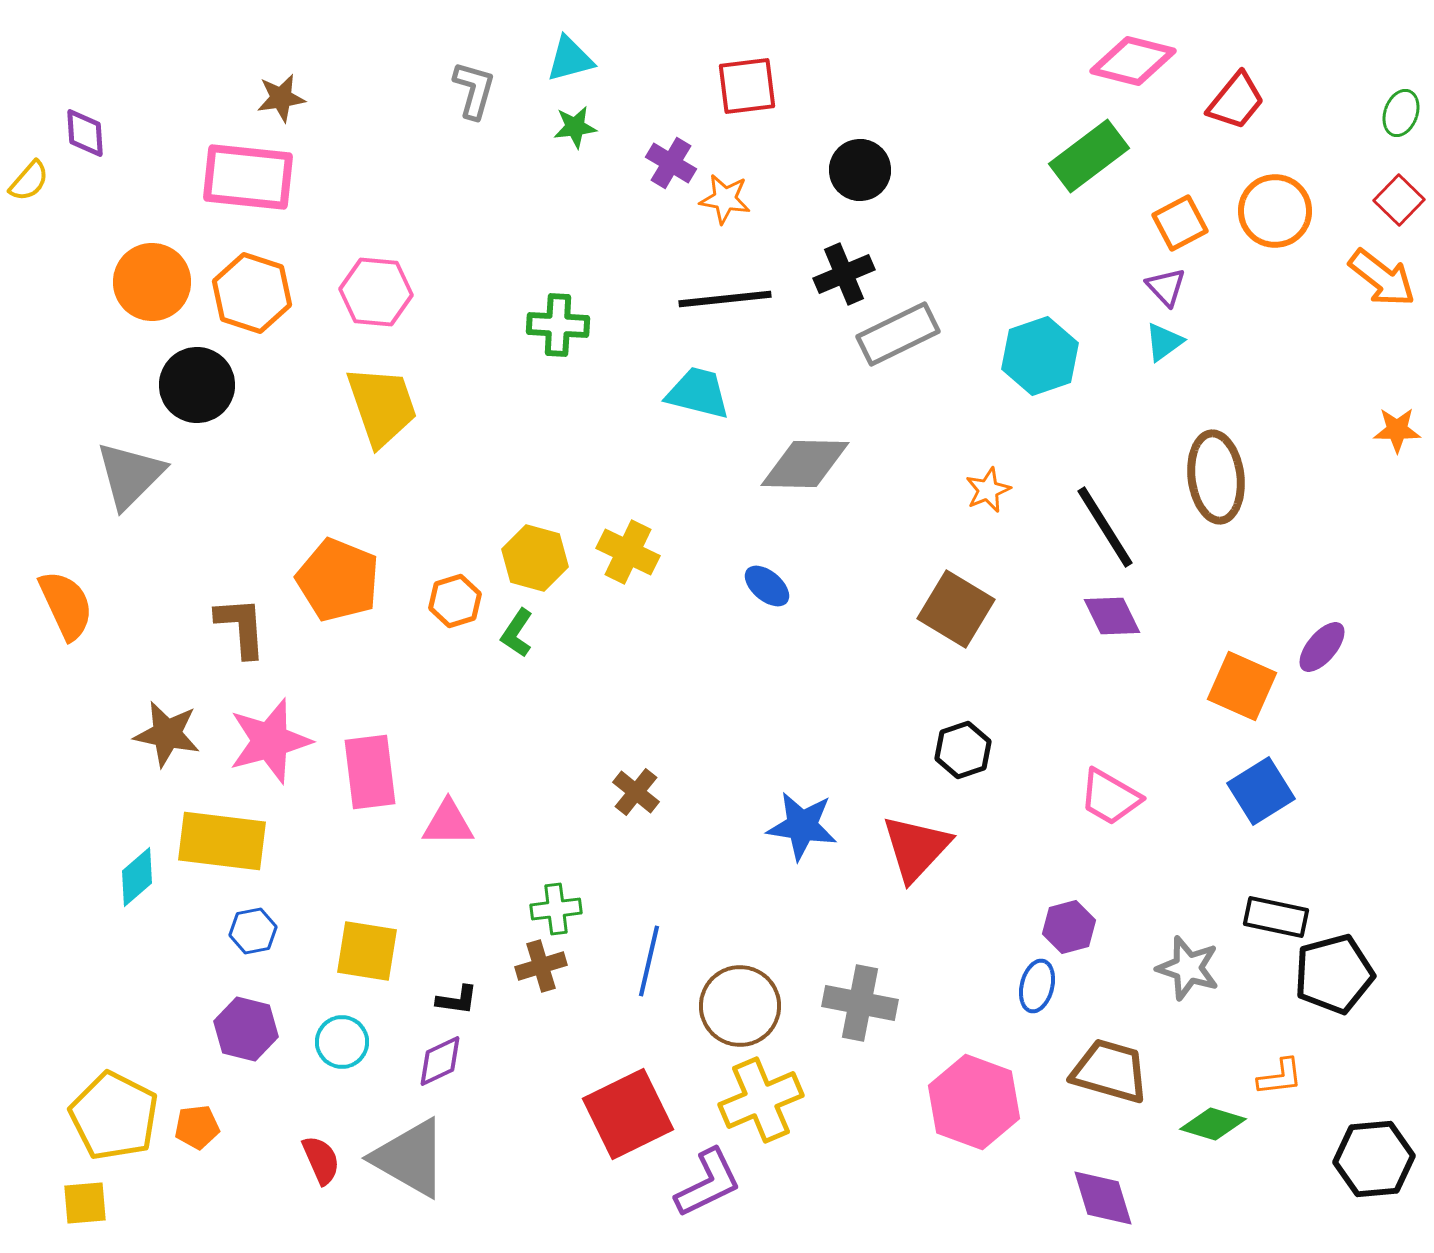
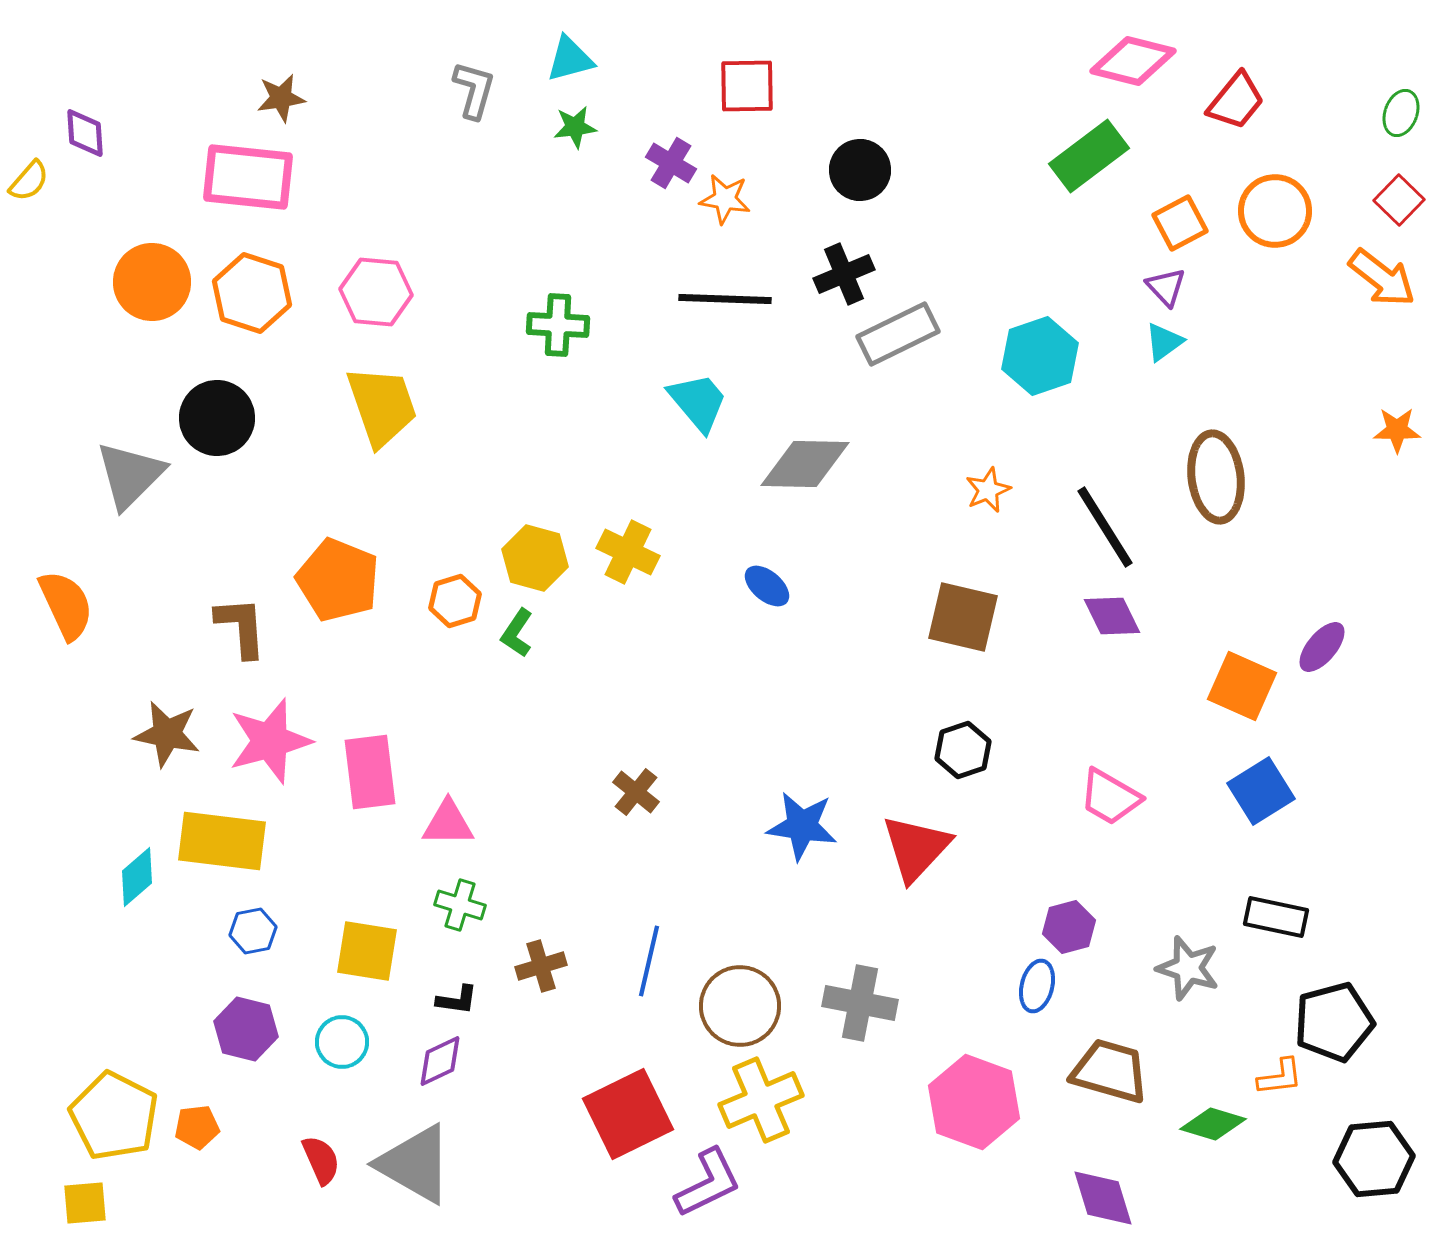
red square at (747, 86): rotated 6 degrees clockwise
black line at (725, 299): rotated 8 degrees clockwise
black circle at (197, 385): moved 20 px right, 33 px down
cyan trapezoid at (698, 393): moved 9 px down; rotated 36 degrees clockwise
brown square at (956, 609): moved 7 px right, 8 px down; rotated 18 degrees counterclockwise
green cross at (556, 909): moved 96 px left, 4 px up; rotated 24 degrees clockwise
black pentagon at (1334, 974): moved 48 px down
gray triangle at (410, 1158): moved 5 px right, 6 px down
